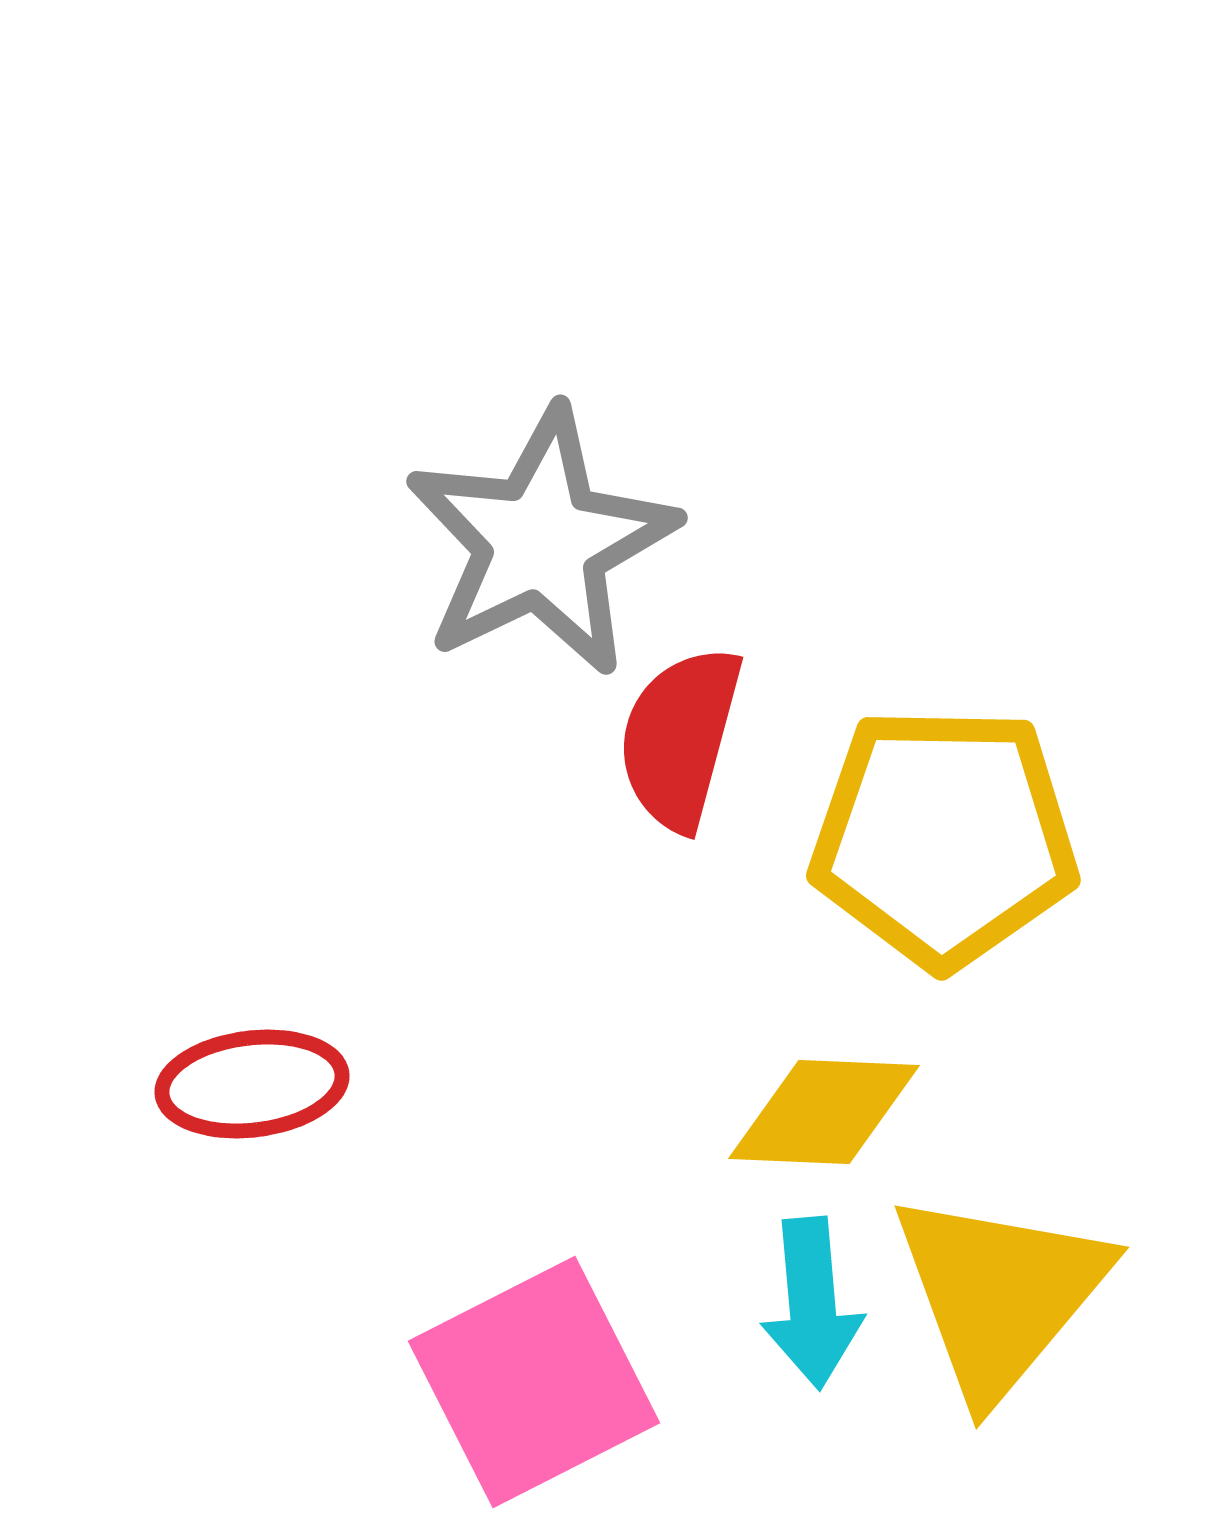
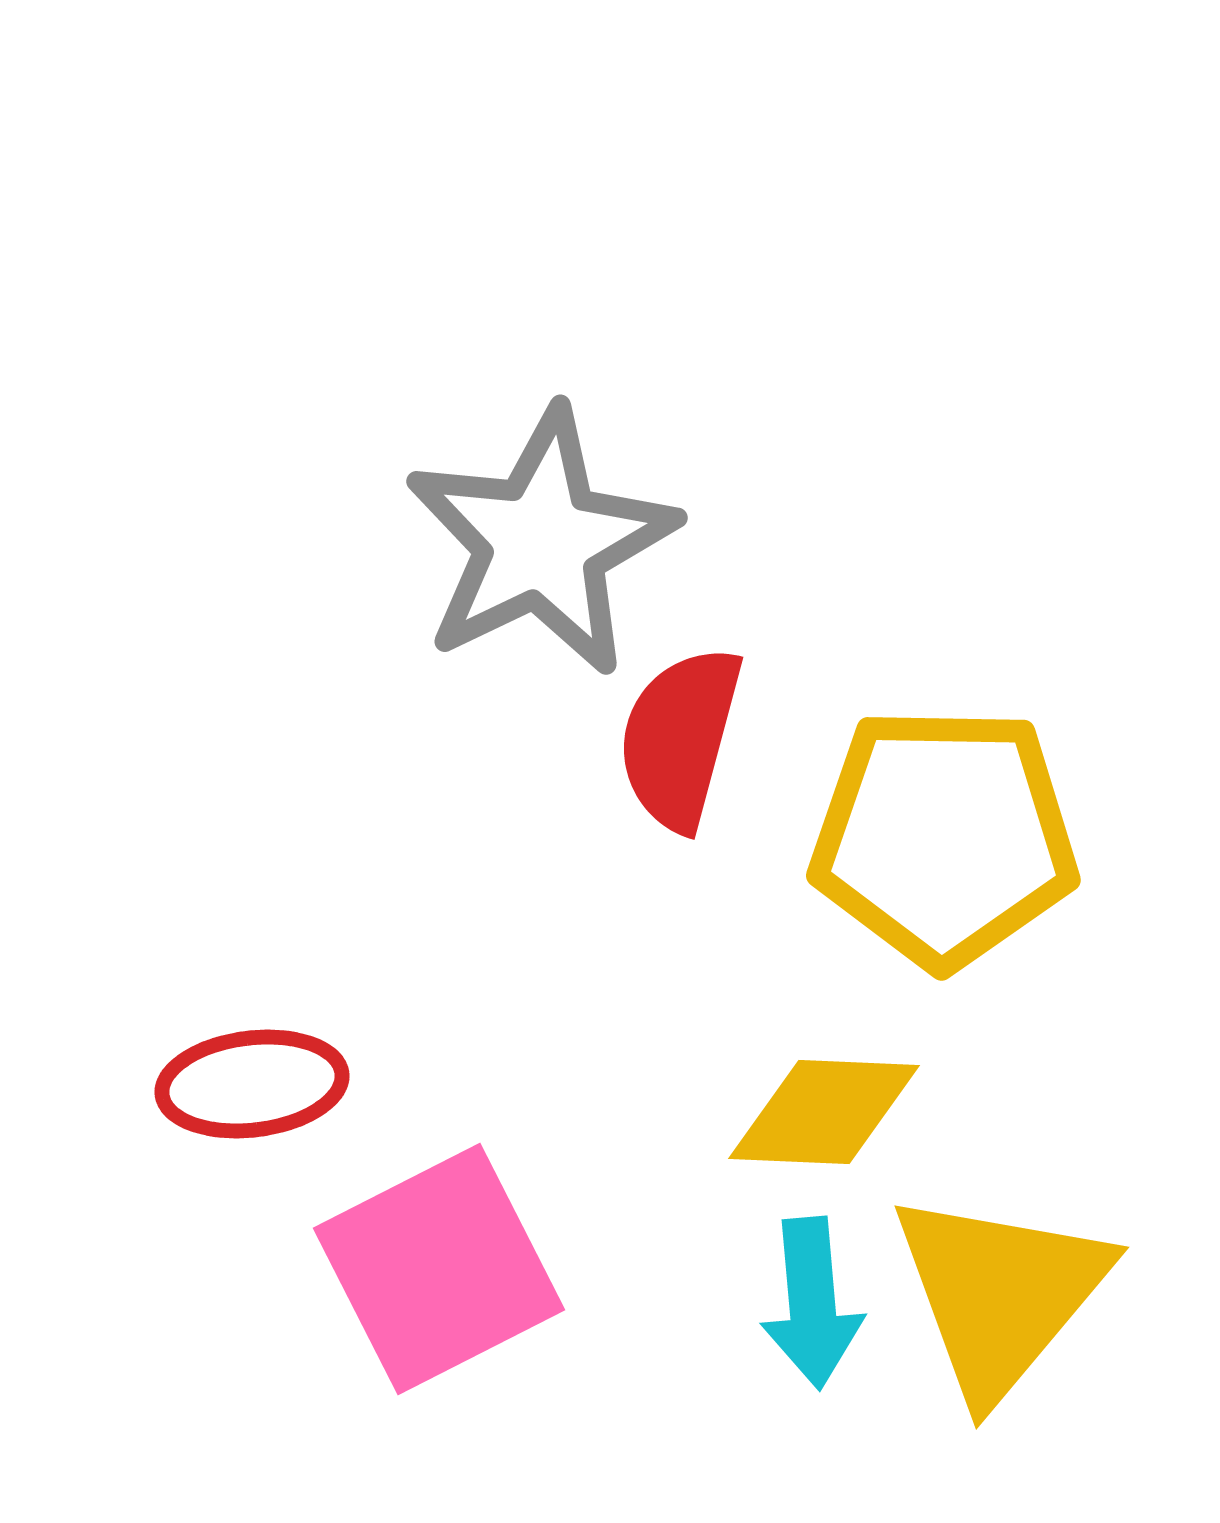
pink square: moved 95 px left, 113 px up
